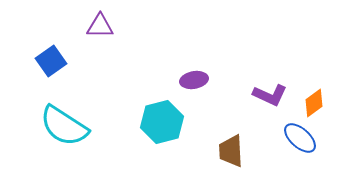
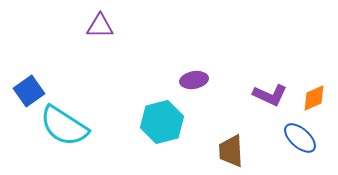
blue square: moved 22 px left, 30 px down
orange diamond: moved 5 px up; rotated 12 degrees clockwise
